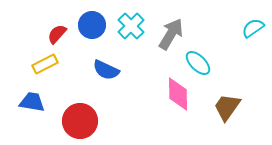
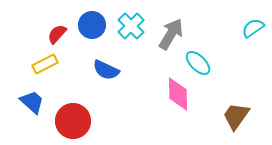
blue trapezoid: rotated 32 degrees clockwise
brown trapezoid: moved 9 px right, 9 px down
red circle: moved 7 px left
